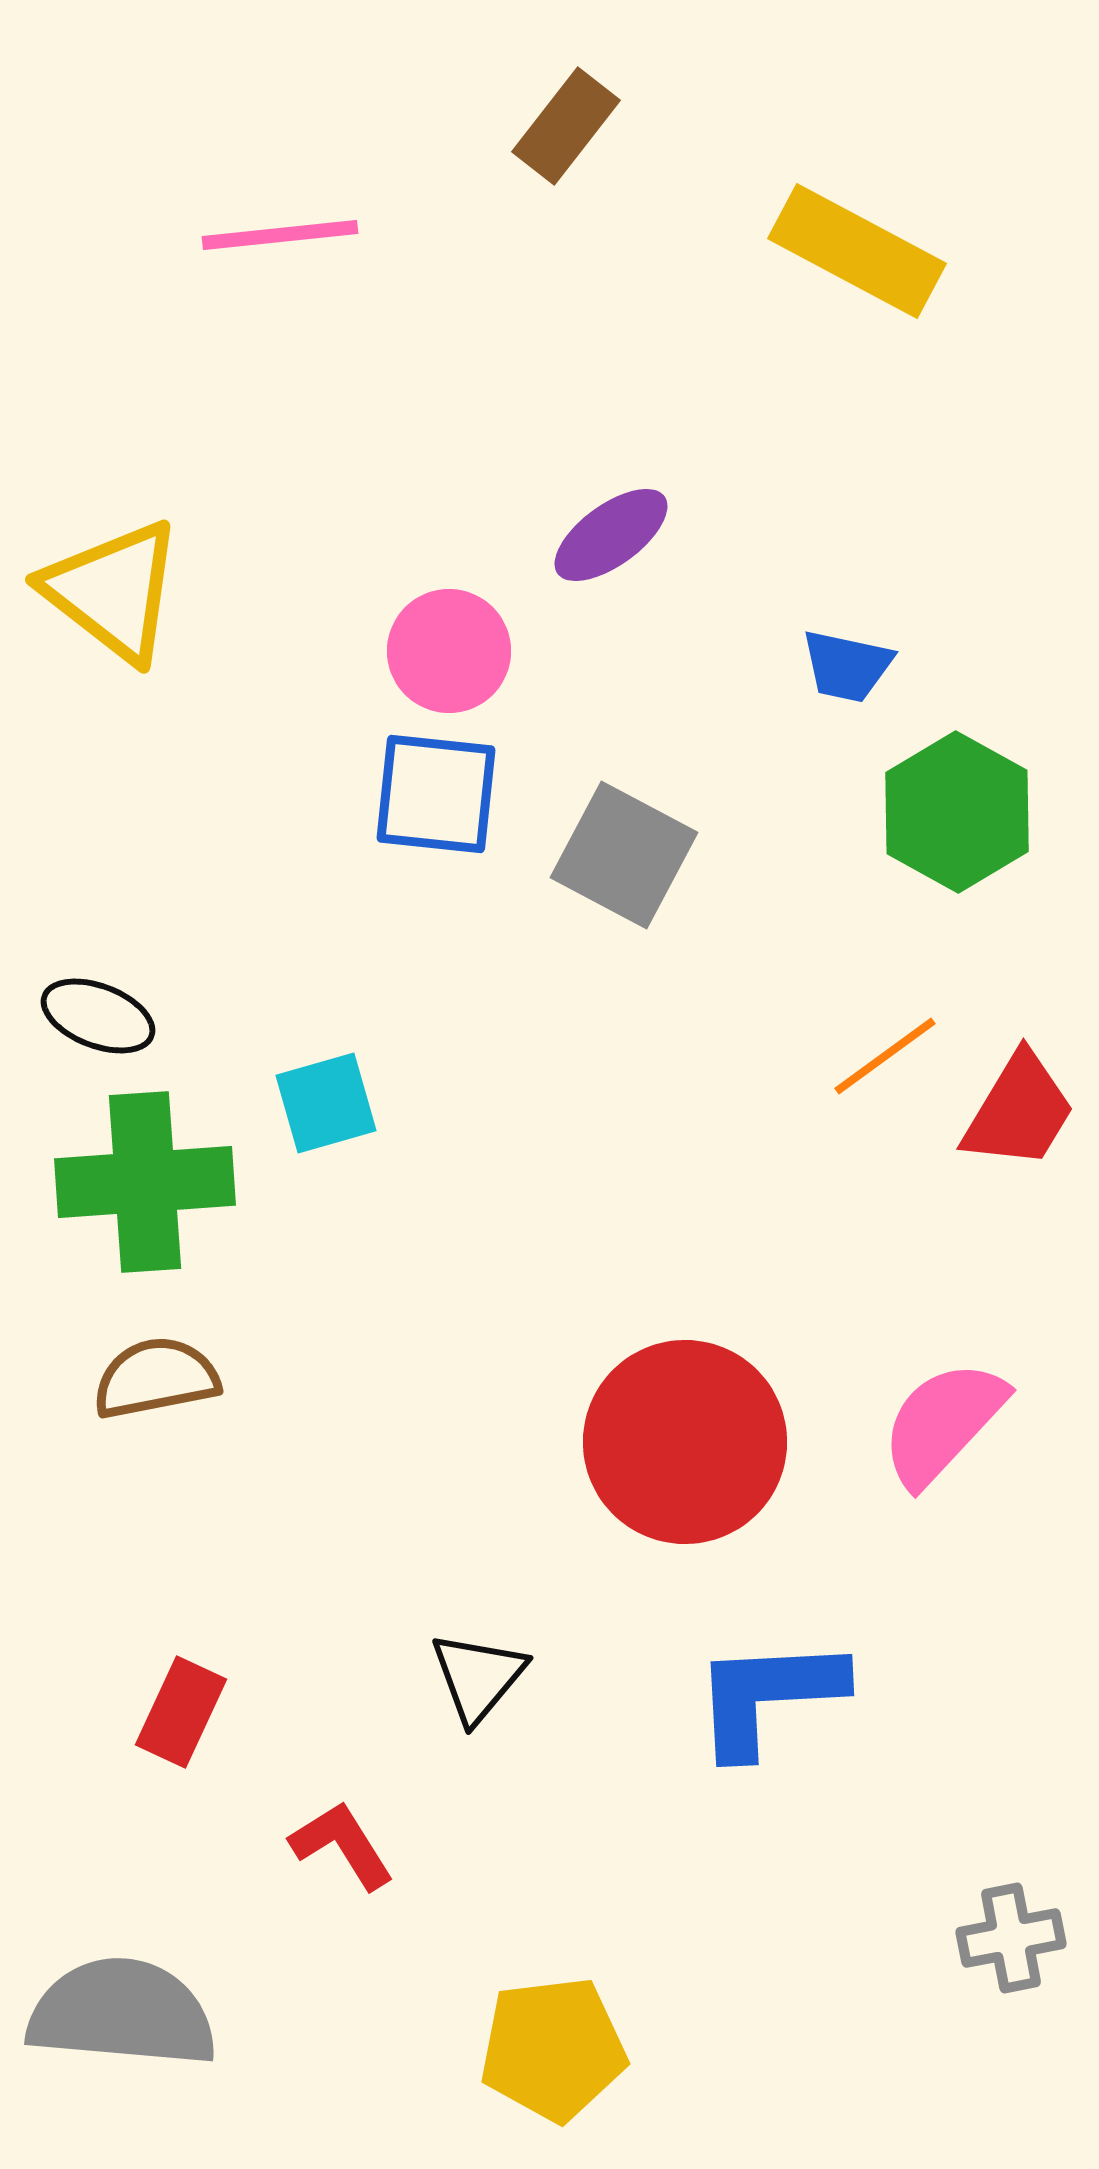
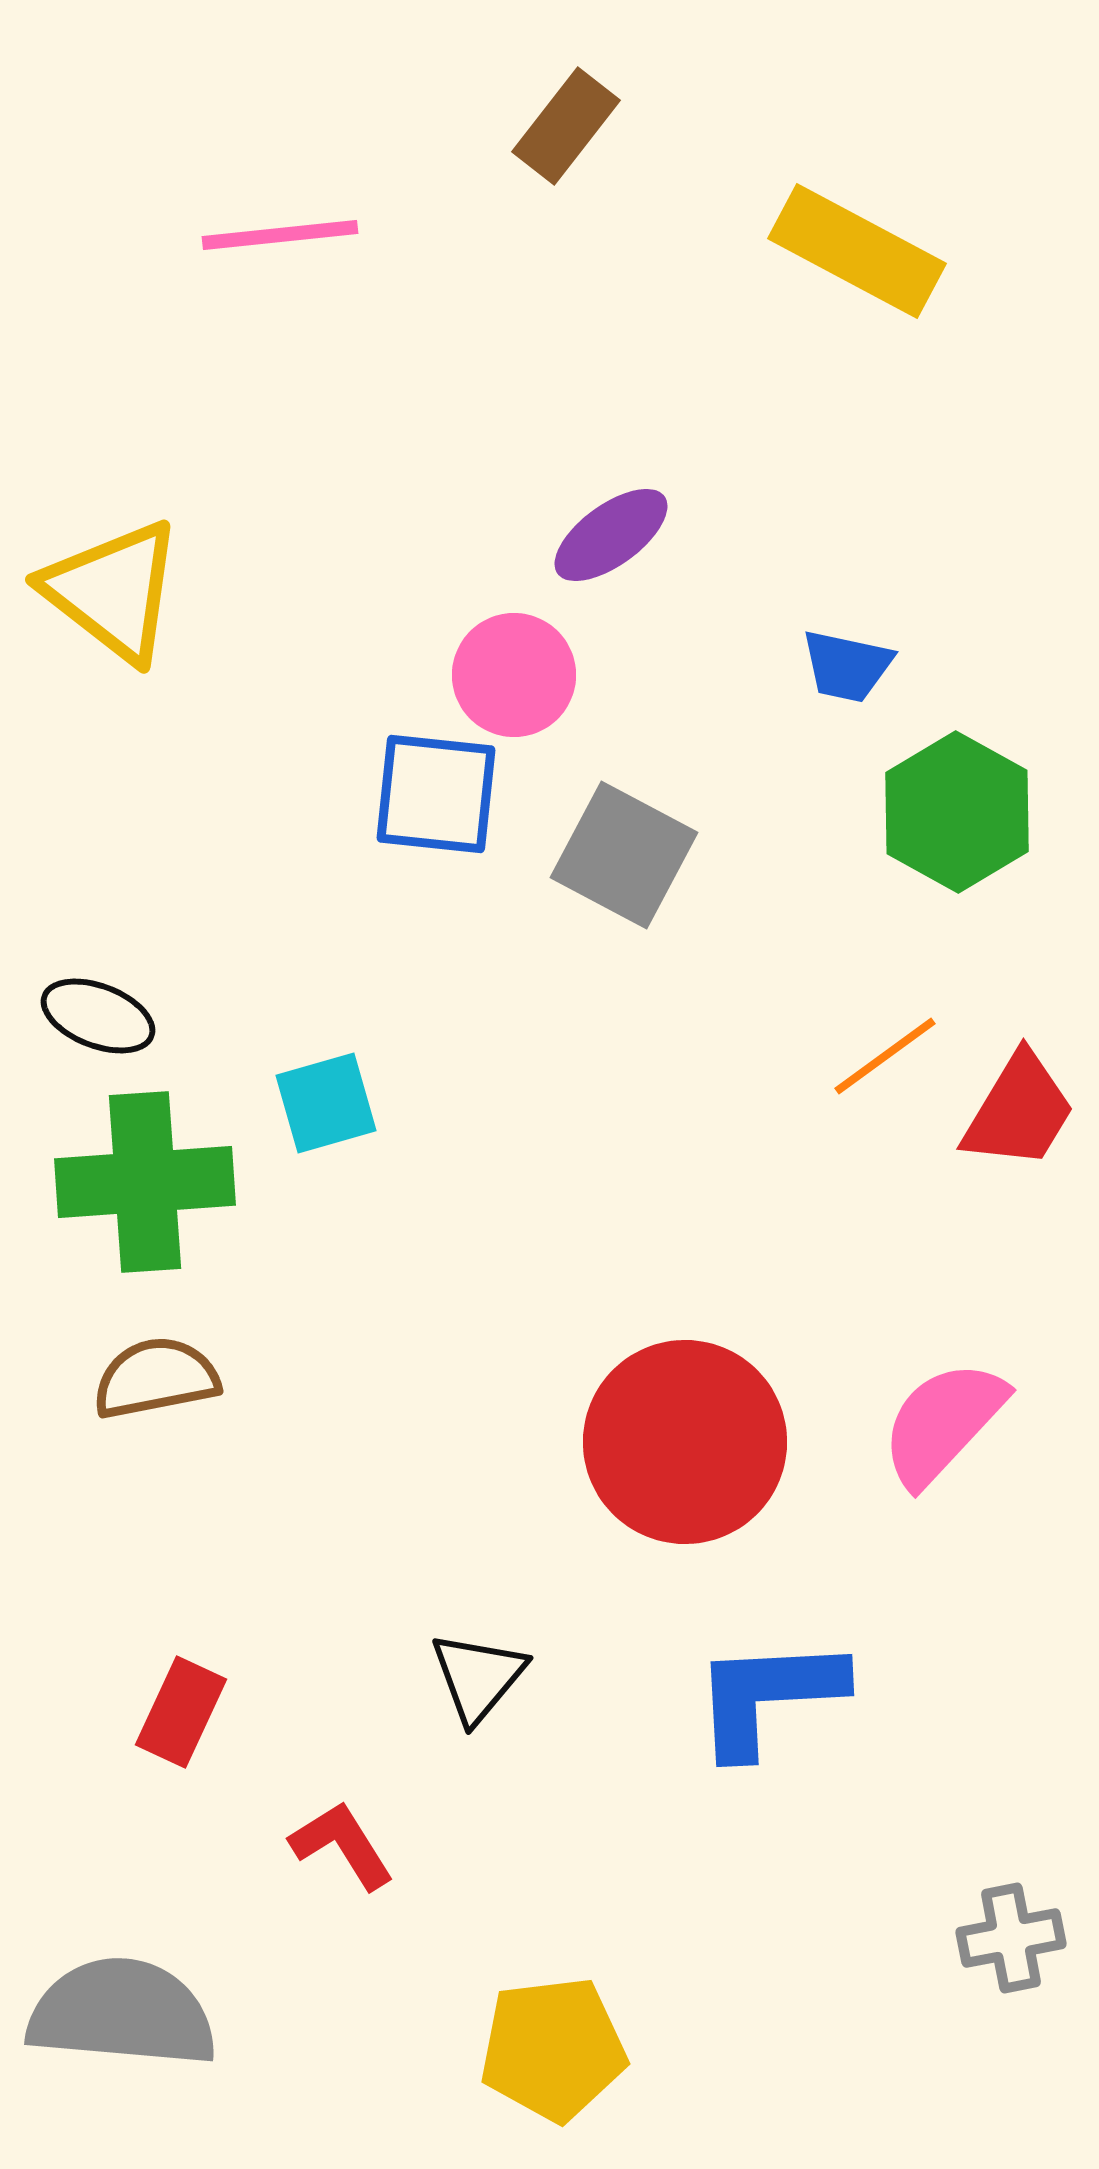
pink circle: moved 65 px right, 24 px down
